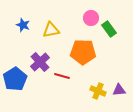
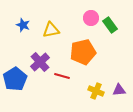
green rectangle: moved 1 px right, 4 px up
orange pentagon: rotated 15 degrees counterclockwise
yellow cross: moved 2 px left
